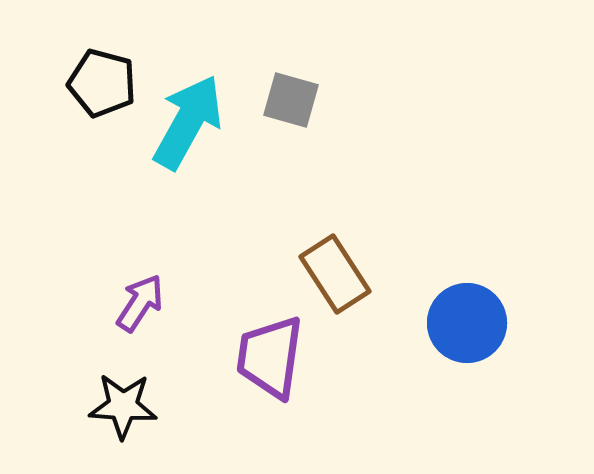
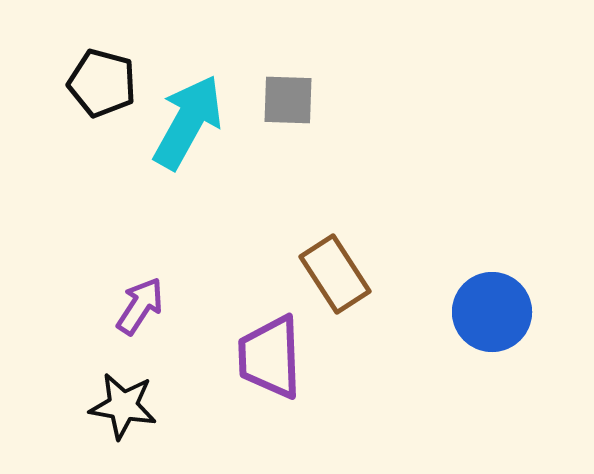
gray square: moved 3 px left; rotated 14 degrees counterclockwise
purple arrow: moved 3 px down
blue circle: moved 25 px right, 11 px up
purple trapezoid: rotated 10 degrees counterclockwise
black star: rotated 6 degrees clockwise
